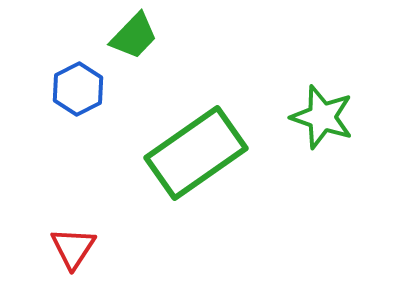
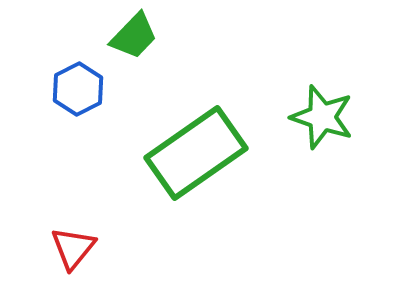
red triangle: rotated 6 degrees clockwise
